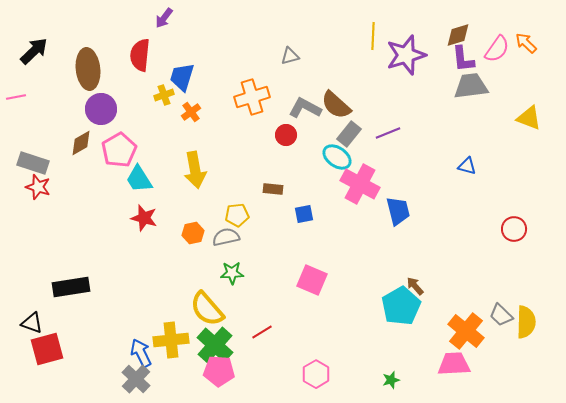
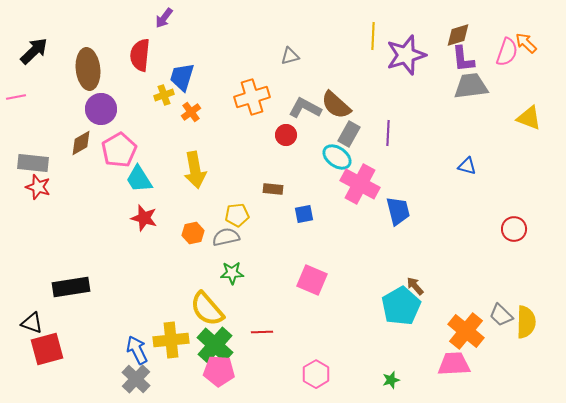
pink semicircle at (497, 49): moved 10 px right, 3 px down; rotated 16 degrees counterclockwise
purple line at (388, 133): rotated 65 degrees counterclockwise
gray rectangle at (349, 134): rotated 10 degrees counterclockwise
gray rectangle at (33, 163): rotated 12 degrees counterclockwise
red line at (262, 332): rotated 30 degrees clockwise
blue arrow at (141, 353): moved 4 px left, 3 px up
